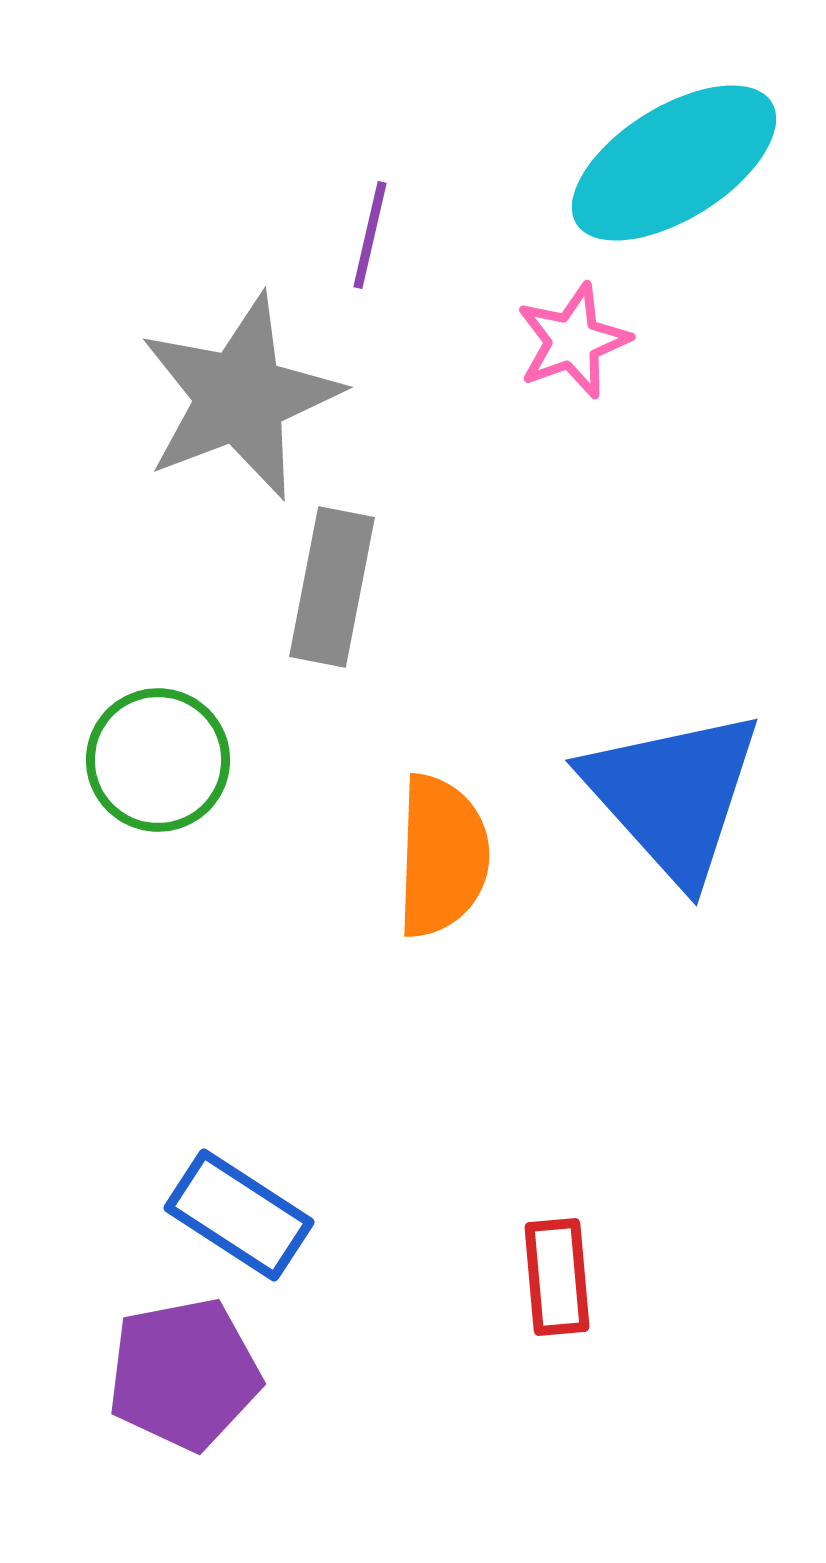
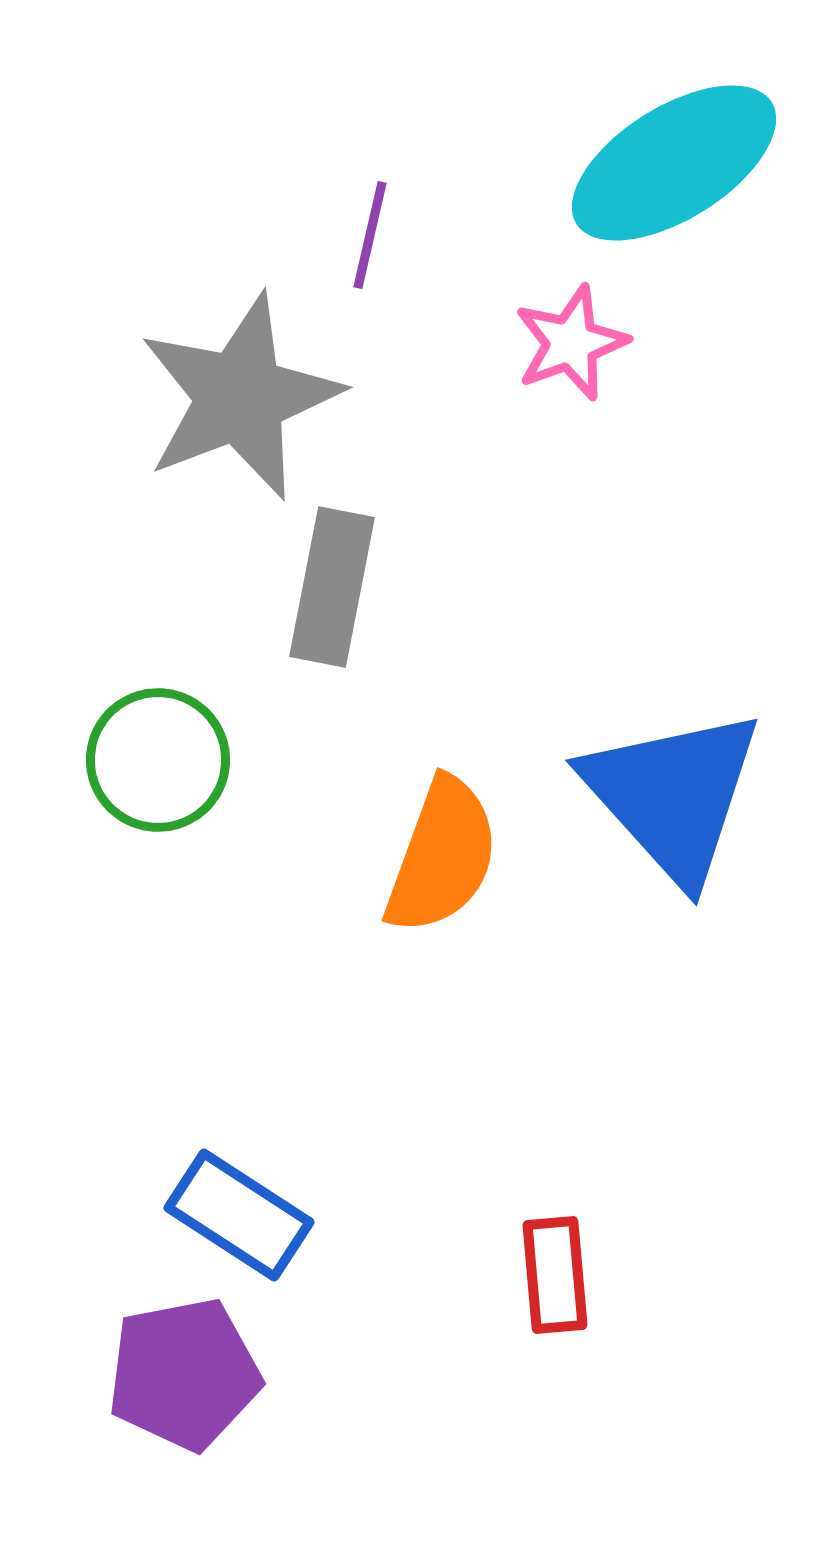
pink star: moved 2 px left, 2 px down
orange semicircle: rotated 18 degrees clockwise
red rectangle: moved 2 px left, 2 px up
